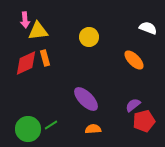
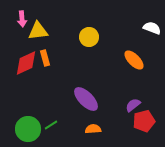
pink arrow: moved 3 px left, 1 px up
white semicircle: moved 4 px right
